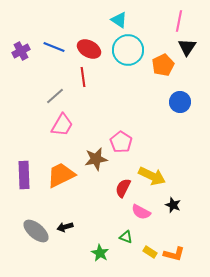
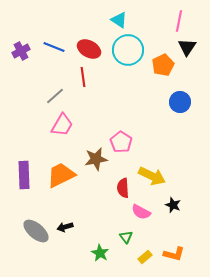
red semicircle: rotated 30 degrees counterclockwise
green triangle: rotated 32 degrees clockwise
yellow rectangle: moved 5 px left, 5 px down; rotated 72 degrees counterclockwise
